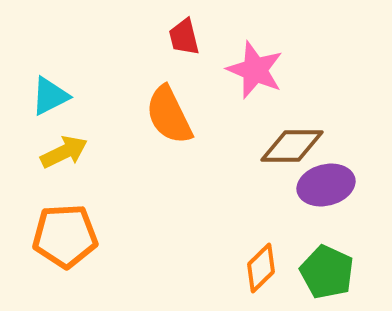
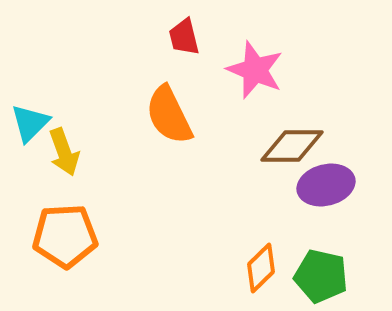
cyan triangle: moved 20 px left, 27 px down; rotated 18 degrees counterclockwise
yellow arrow: rotated 96 degrees clockwise
green pentagon: moved 6 px left, 4 px down; rotated 12 degrees counterclockwise
